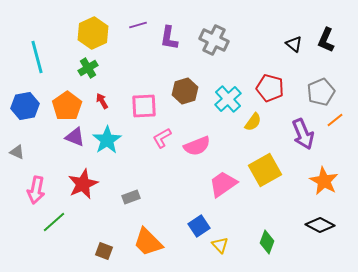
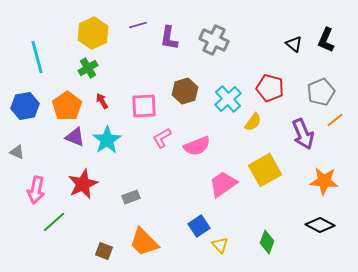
orange star: rotated 24 degrees counterclockwise
orange trapezoid: moved 4 px left
